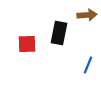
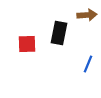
blue line: moved 1 px up
